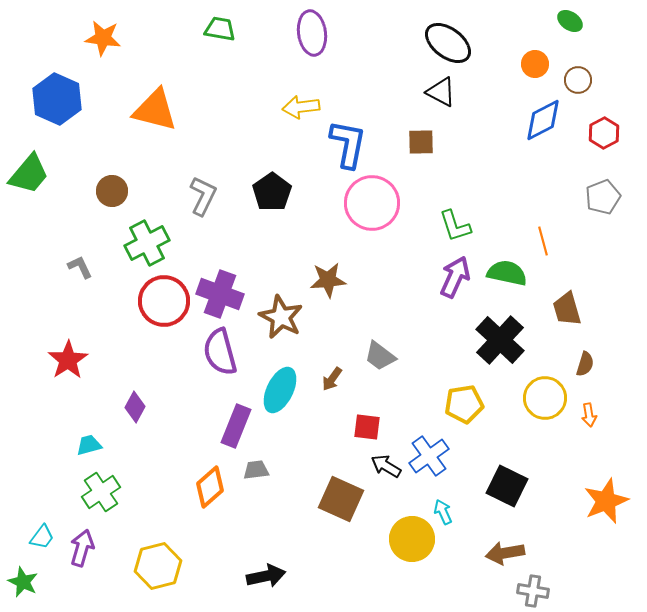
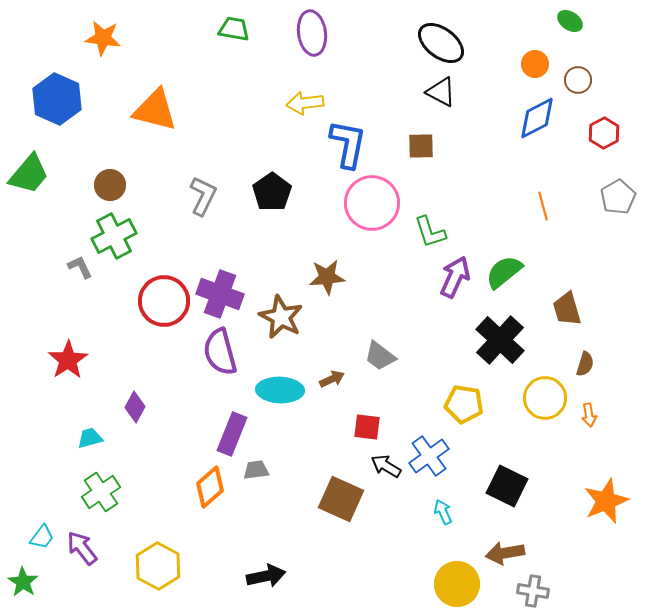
green trapezoid at (220, 29): moved 14 px right
black ellipse at (448, 43): moved 7 px left
yellow arrow at (301, 107): moved 4 px right, 4 px up
blue diamond at (543, 120): moved 6 px left, 2 px up
brown square at (421, 142): moved 4 px down
brown circle at (112, 191): moved 2 px left, 6 px up
gray pentagon at (603, 197): moved 15 px right; rotated 8 degrees counterclockwise
green L-shape at (455, 226): moved 25 px left, 6 px down
orange line at (543, 241): moved 35 px up
green cross at (147, 243): moved 33 px left, 7 px up
green semicircle at (507, 273): moved 3 px left, 1 px up; rotated 51 degrees counterclockwise
brown star at (328, 280): moved 1 px left, 3 px up
brown arrow at (332, 379): rotated 150 degrees counterclockwise
cyan ellipse at (280, 390): rotated 66 degrees clockwise
yellow pentagon at (464, 404): rotated 18 degrees clockwise
purple rectangle at (236, 426): moved 4 px left, 8 px down
cyan trapezoid at (89, 445): moved 1 px right, 7 px up
yellow circle at (412, 539): moved 45 px right, 45 px down
purple arrow at (82, 548): rotated 54 degrees counterclockwise
yellow hexagon at (158, 566): rotated 18 degrees counterclockwise
green star at (23, 582): rotated 8 degrees clockwise
